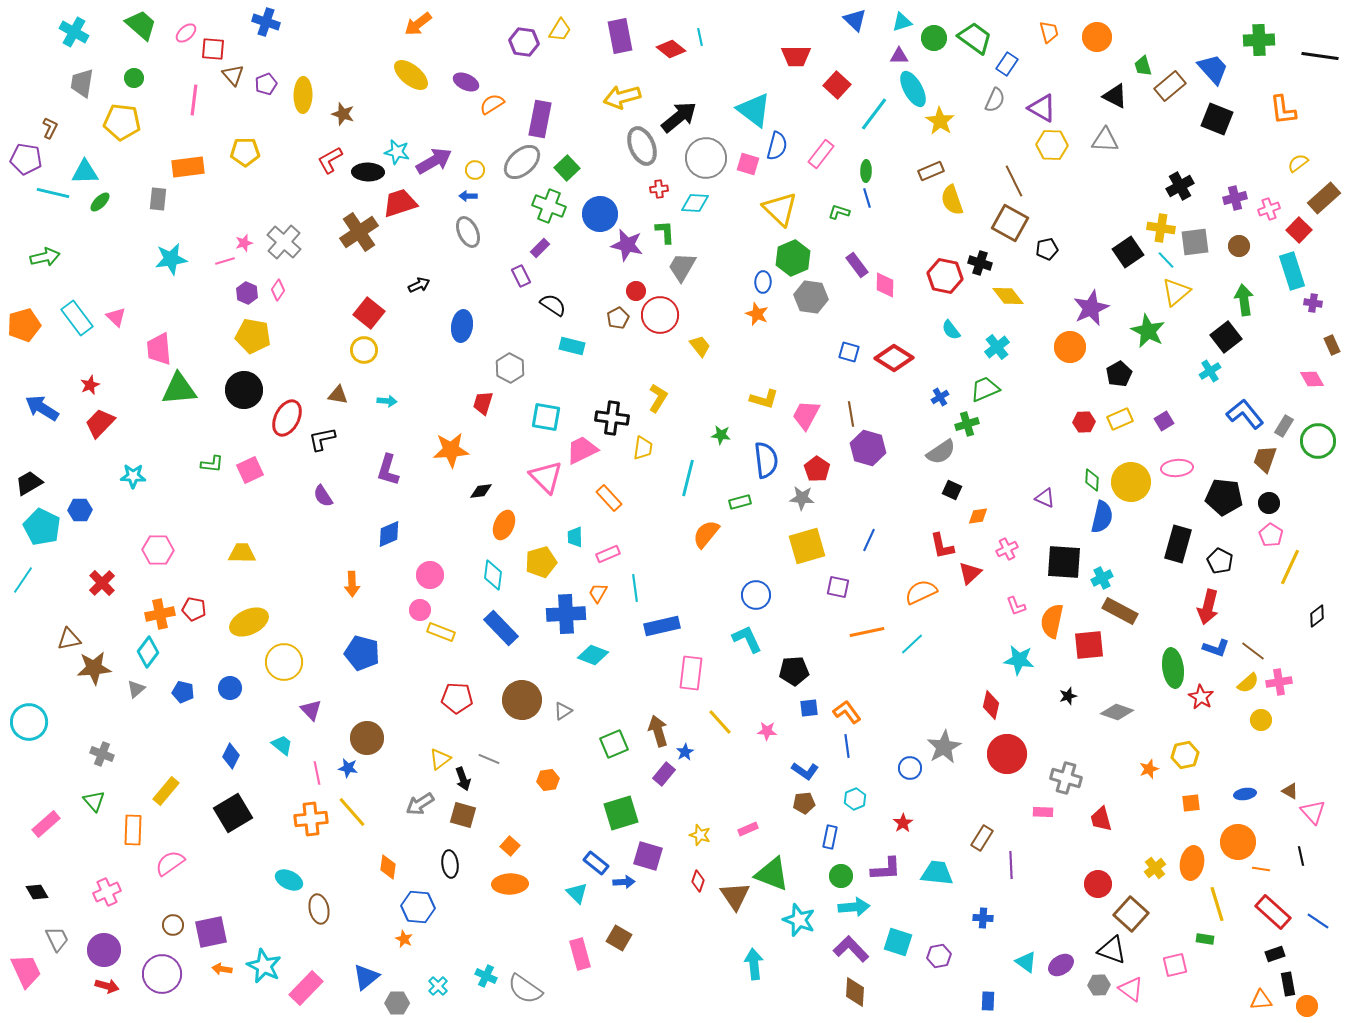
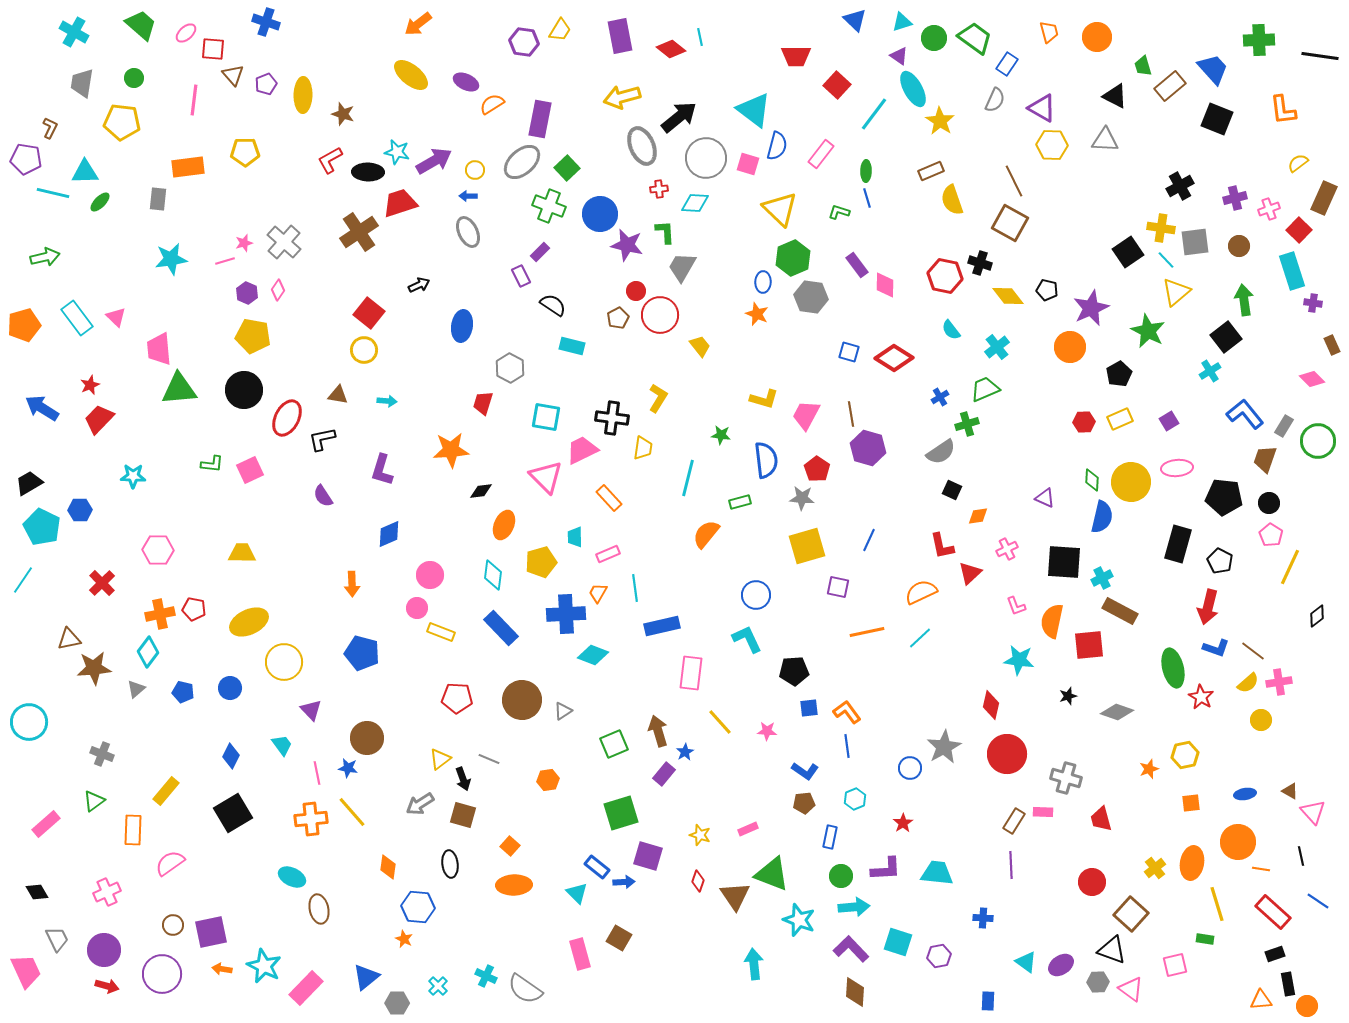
purple triangle at (899, 56): rotated 36 degrees clockwise
brown rectangle at (1324, 198): rotated 24 degrees counterclockwise
purple rectangle at (540, 248): moved 4 px down
black pentagon at (1047, 249): moved 41 px down; rotated 25 degrees clockwise
pink diamond at (1312, 379): rotated 15 degrees counterclockwise
purple square at (1164, 421): moved 5 px right
red trapezoid at (100, 423): moved 1 px left, 4 px up
purple L-shape at (388, 470): moved 6 px left
pink circle at (420, 610): moved 3 px left, 2 px up
cyan line at (912, 644): moved 8 px right, 6 px up
green ellipse at (1173, 668): rotated 6 degrees counterclockwise
cyan trapezoid at (282, 745): rotated 15 degrees clockwise
green triangle at (94, 801): rotated 35 degrees clockwise
brown rectangle at (982, 838): moved 32 px right, 17 px up
blue rectangle at (596, 863): moved 1 px right, 4 px down
cyan ellipse at (289, 880): moved 3 px right, 3 px up
orange ellipse at (510, 884): moved 4 px right, 1 px down
red circle at (1098, 884): moved 6 px left, 2 px up
blue line at (1318, 921): moved 20 px up
gray hexagon at (1099, 985): moved 1 px left, 3 px up
